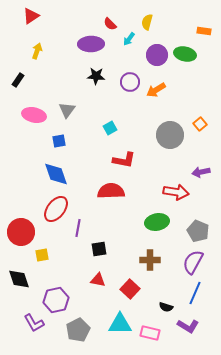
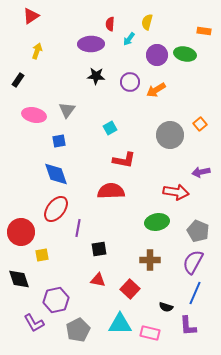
red semicircle at (110, 24): rotated 48 degrees clockwise
purple L-shape at (188, 326): rotated 55 degrees clockwise
